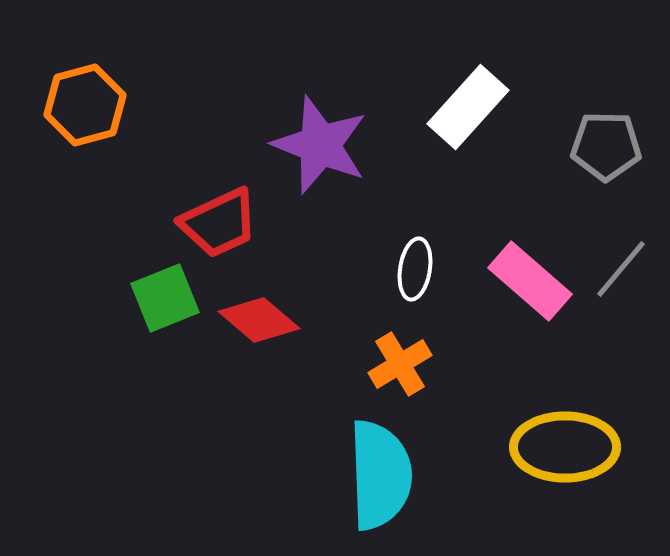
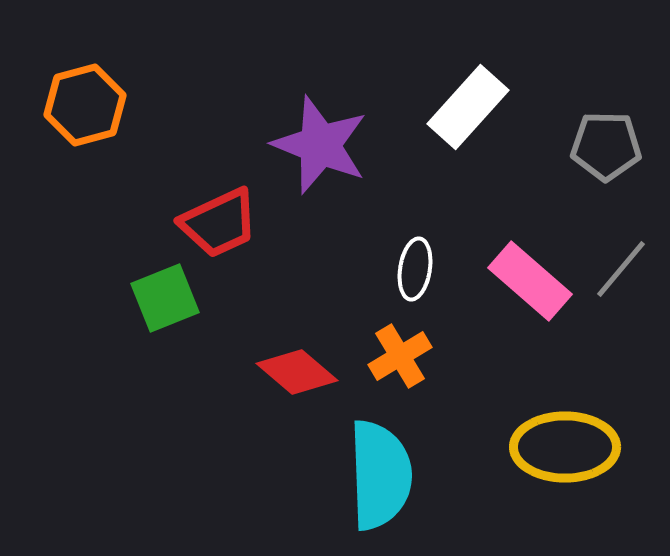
red diamond: moved 38 px right, 52 px down
orange cross: moved 8 px up
